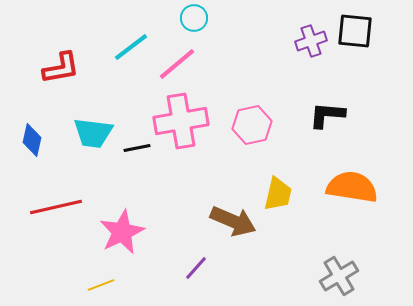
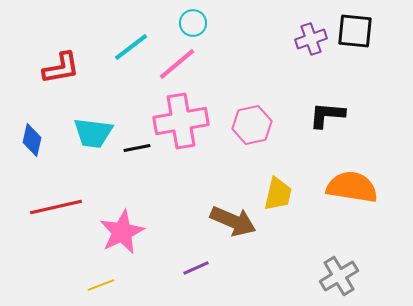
cyan circle: moved 1 px left, 5 px down
purple cross: moved 2 px up
purple line: rotated 24 degrees clockwise
